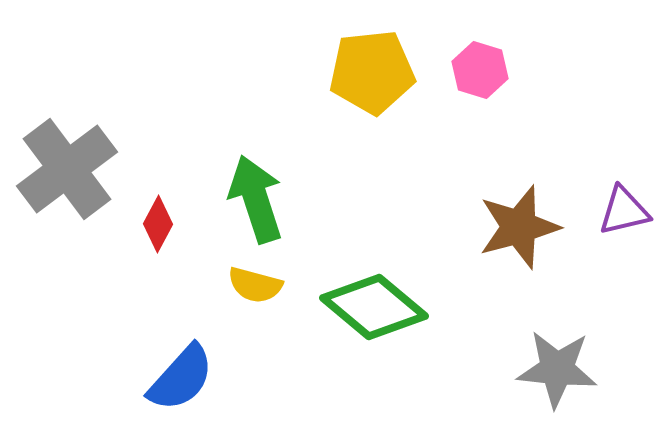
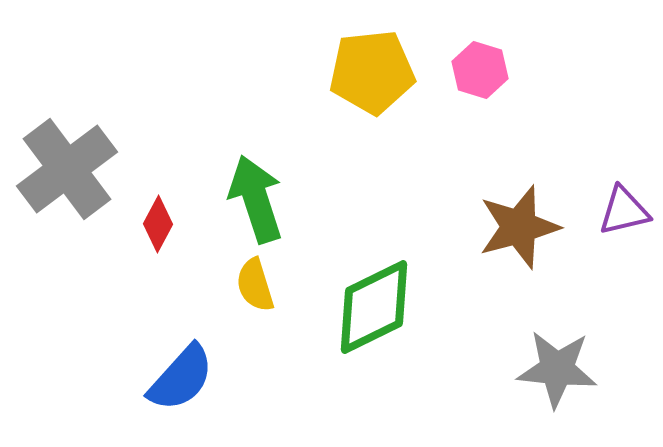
yellow semicircle: rotated 58 degrees clockwise
green diamond: rotated 66 degrees counterclockwise
